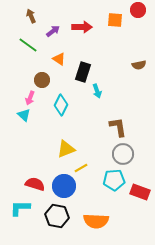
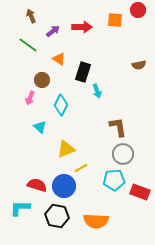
cyan triangle: moved 16 px right, 12 px down
red semicircle: moved 2 px right, 1 px down
